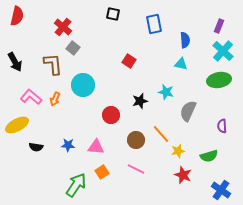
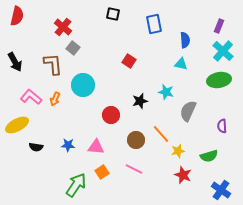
pink line: moved 2 px left
